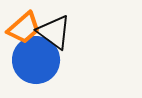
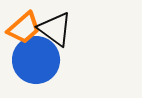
black triangle: moved 1 px right, 3 px up
